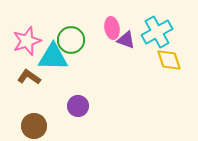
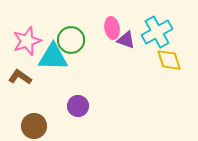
brown L-shape: moved 9 px left
